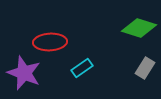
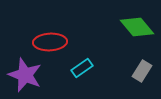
green diamond: moved 2 px left, 1 px up; rotated 32 degrees clockwise
gray rectangle: moved 3 px left, 3 px down
purple star: moved 1 px right, 2 px down
